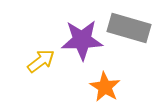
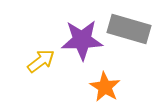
gray rectangle: moved 1 px down
